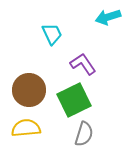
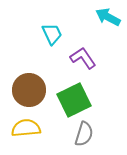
cyan arrow: rotated 45 degrees clockwise
purple L-shape: moved 6 px up
